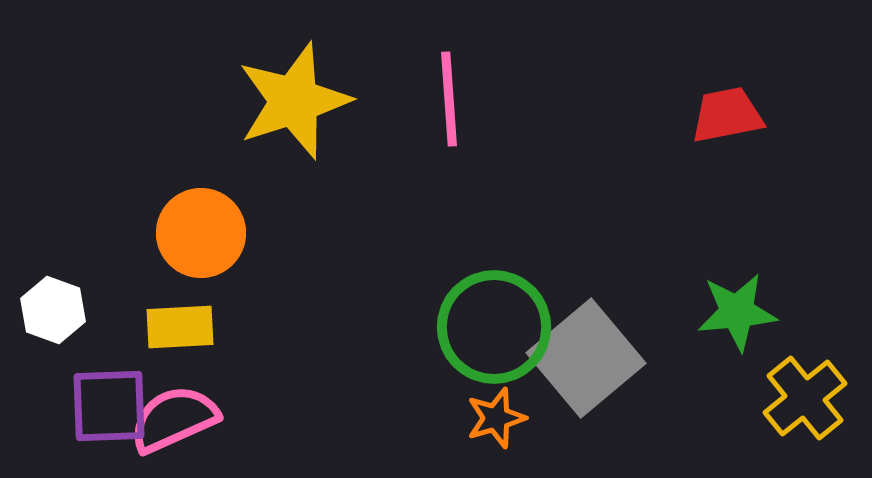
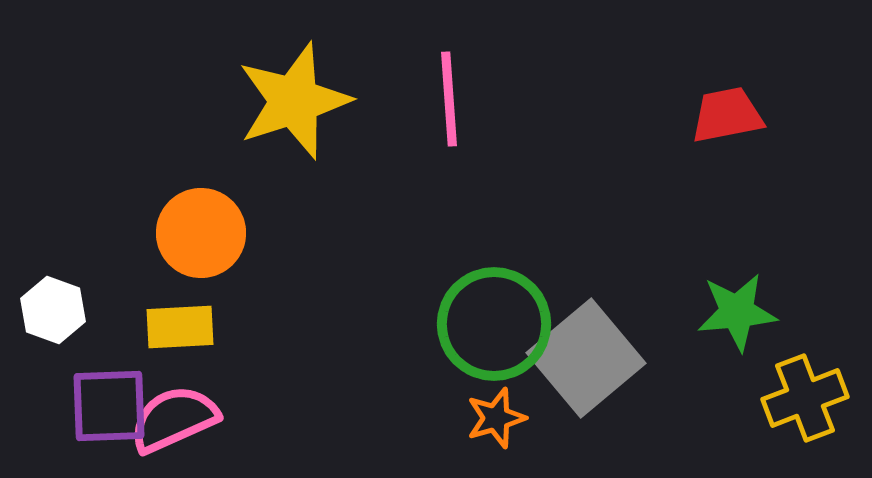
green circle: moved 3 px up
yellow cross: rotated 18 degrees clockwise
